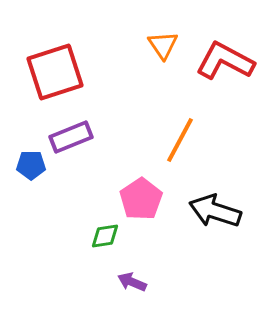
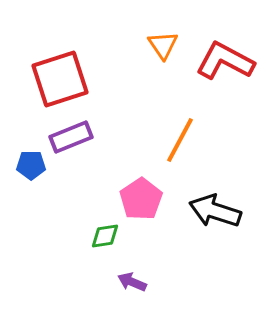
red square: moved 5 px right, 7 px down
